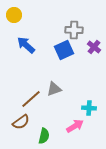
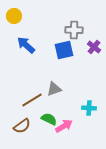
yellow circle: moved 1 px down
blue square: rotated 12 degrees clockwise
brown line: moved 1 px right, 1 px down; rotated 10 degrees clockwise
brown semicircle: moved 1 px right, 4 px down
pink arrow: moved 11 px left
green semicircle: moved 5 px right, 17 px up; rotated 77 degrees counterclockwise
